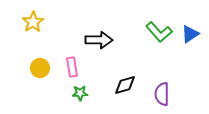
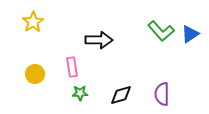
green L-shape: moved 2 px right, 1 px up
yellow circle: moved 5 px left, 6 px down
black diamond: moved 4 px left, 10 px down
